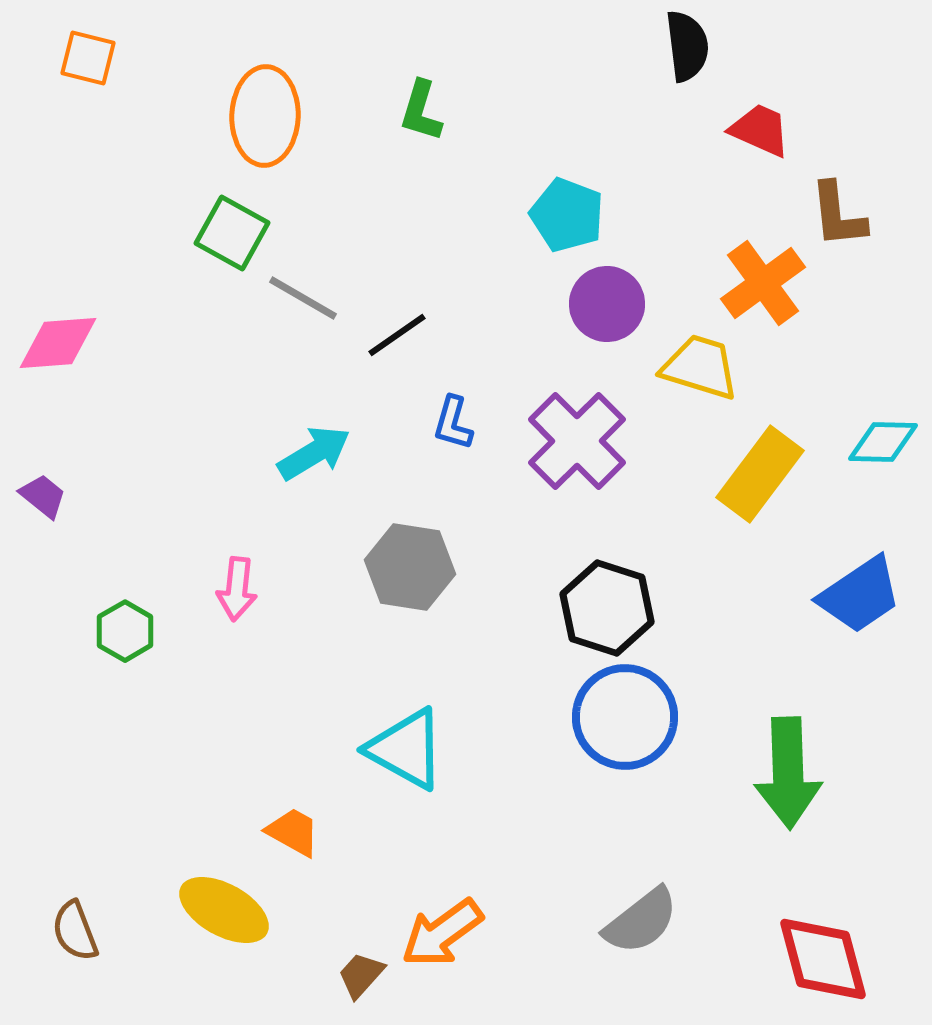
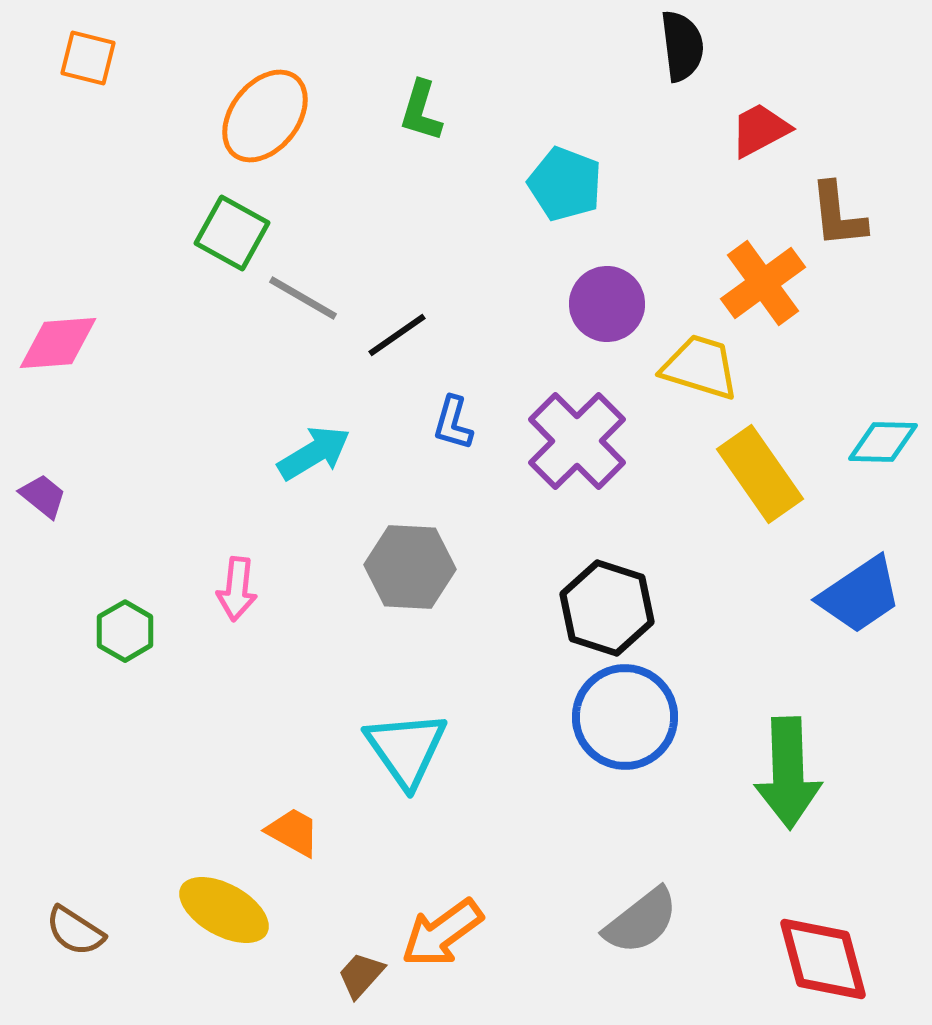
black semicircle: moved 5 px left
orange ellipse: rotated 36 degrees clockwise
red trapezoid: rotated 52 degrees counterclockwise
cyan pentagon: moved 2 px left, 31 px up
yellow rectangle: rotated 72 degrees counterclockwise
gray hexagon: rotated 6 degrees counterclockwise
cyan triangle: rotated 26 degrees clockwise
brown semicircle: rotated 36 degrees counterclockwise
